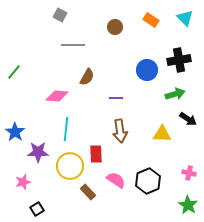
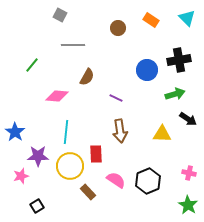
cyan triangle: moved 2 px right
brown circle: moved 3 px right, 1 px down
green line: moved 18 px right, 7 px up
purple line: rotated 24 degrees clockwise
cyan line: moved 3 px down
purple star: moved 4 px down
pink star: moved 2 px left, 6 px up
black square: moved 3 px up
